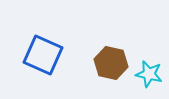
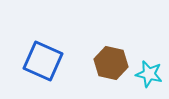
blue square: moved 6 px down
